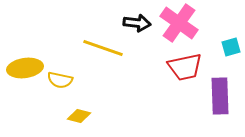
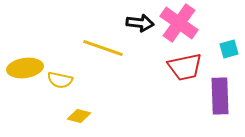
black arrow: moved 3 px right
cyan square: moved 2 px left, 2 px down
